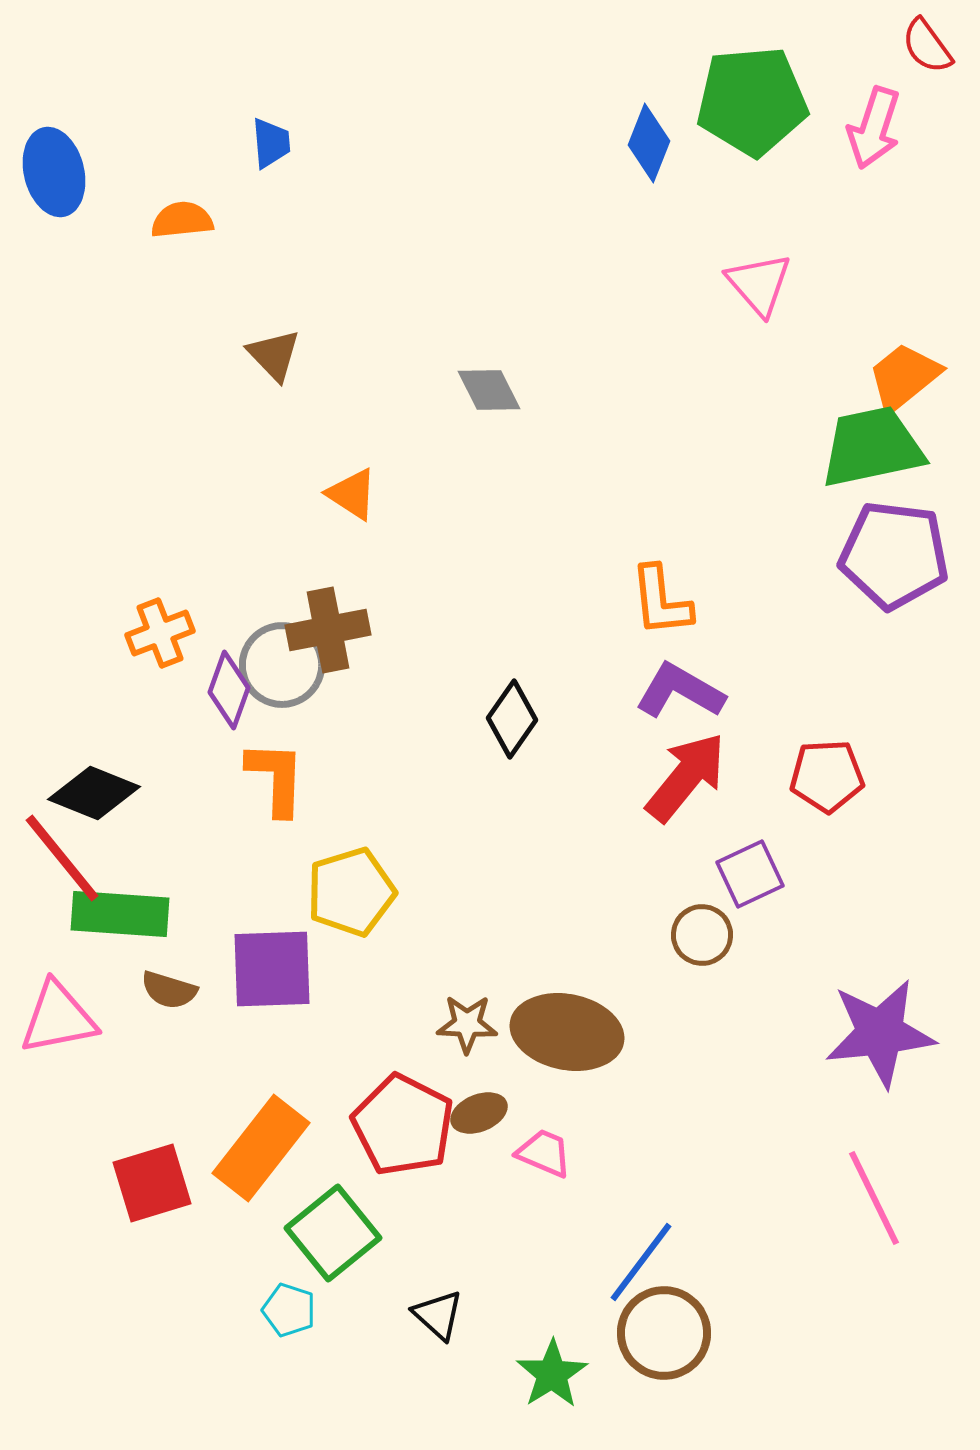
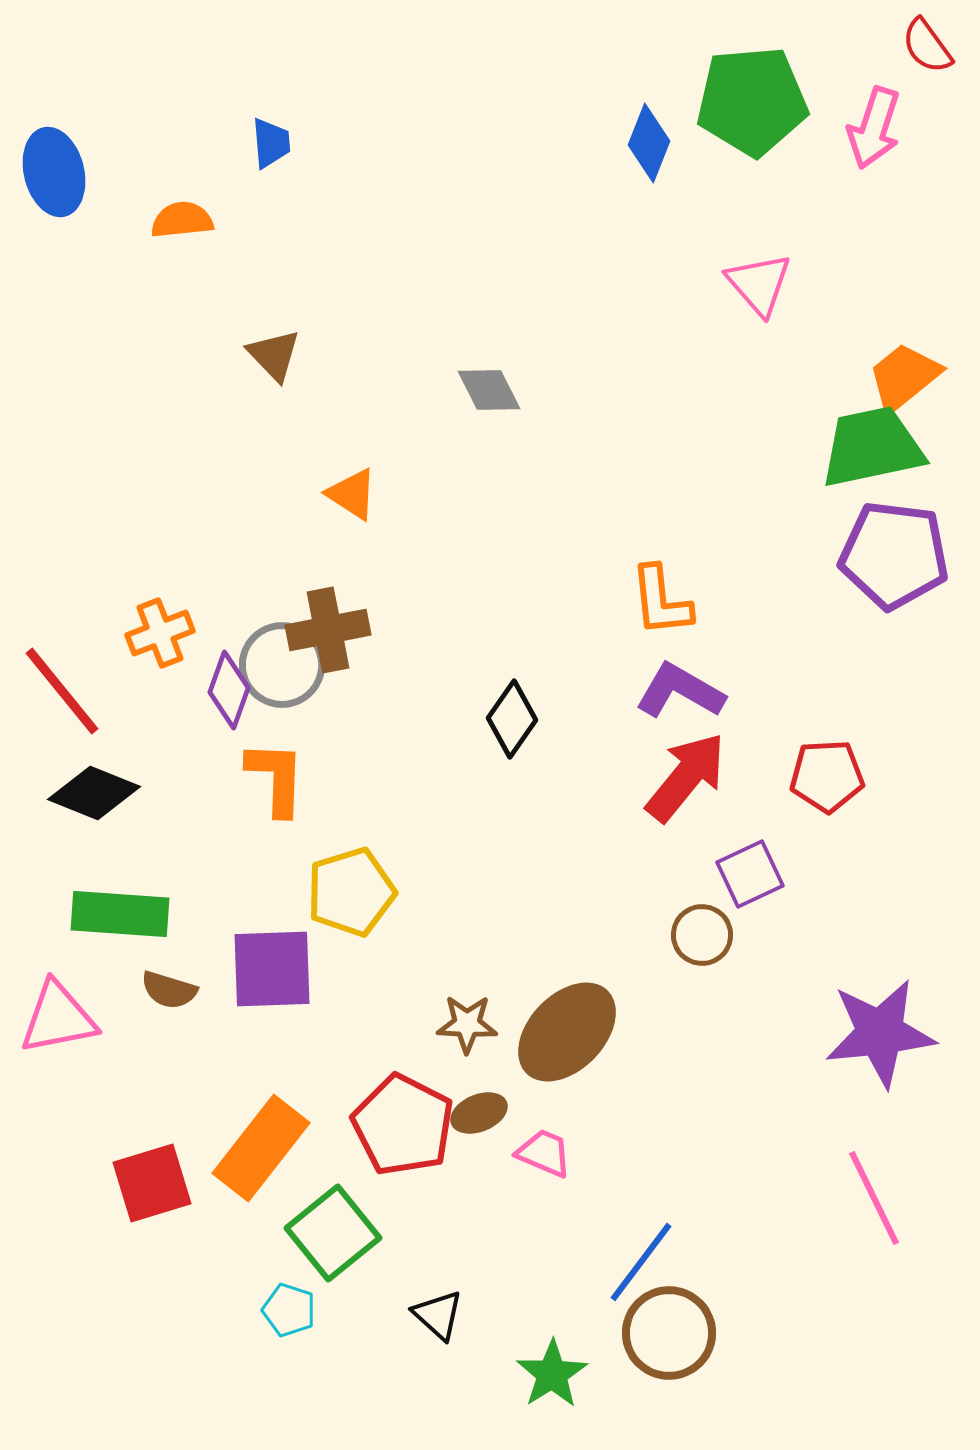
red line at (62, 858): moved 167 px up
brown ellipse at (567, 1032): rotated 57 degrees counterclockwise
brown circle at (664, 1333): moved 5 px right
